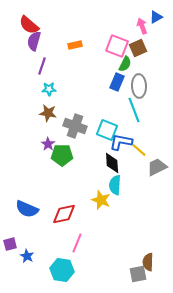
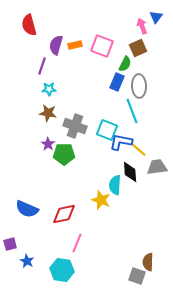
blue triangle: rotated 24 degrees counterclockwise
red semicircle: rotated 35 degrees clockwise
purple semicircle: moved 22 px right, 4 px down
pink square: moved 15 px left
cyan line: moved 2 px left, 1 px down
green pentagon: moved 2 px right, 1 px up
black diamond: moved 18 px right, 9 px down
gray trapezoid: rotated 20 degrees clockwise
blue star: moved 5 px down
gray square: moved 1 px left, 2 px down; rotated 30 degrees clockwise
